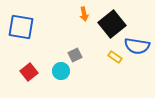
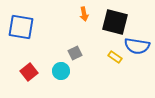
black square: moved 3 px right, 2 px up; rotated 36 degrees counterclockwise
gray square: moved 2 px up
